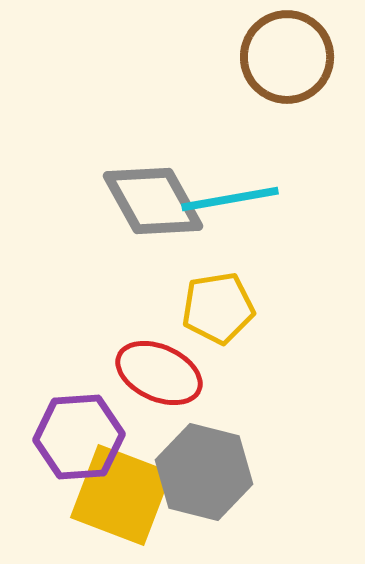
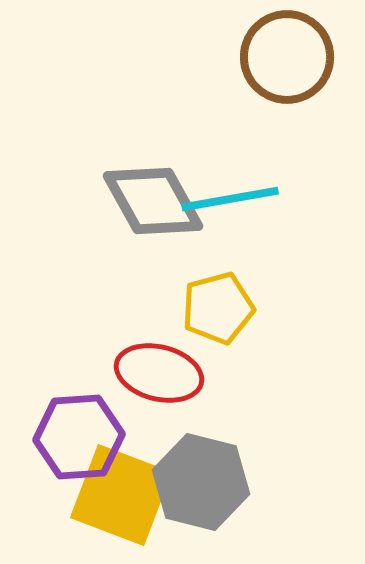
yellow pentagon: rotated 6 degrees counterclockwise
red ellipse: rotated 10 degrees counterclockwise
gray hexagon: moved 3 px left, 10 px down
